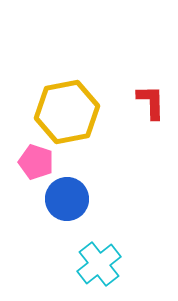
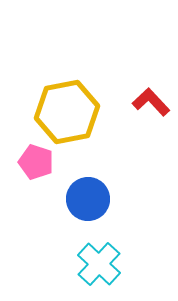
red L-shape: rotated 42 degrees counterclockwise
blue circle: moved 21 px right
cyan cross: rotated 9 degrees counterclockwise
